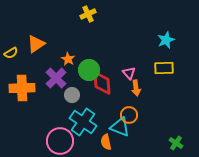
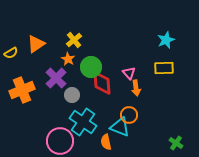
yellow cross: moved 14 px left, 26 px down; rotated 14 degrees counterclockwise
green circle: moved 2 px right, 3 px up
orange cross: moved 2 px down; rotated 20 degrees counterclockwise
